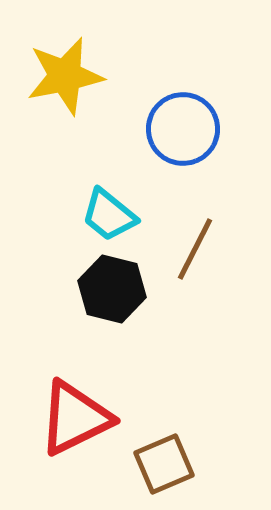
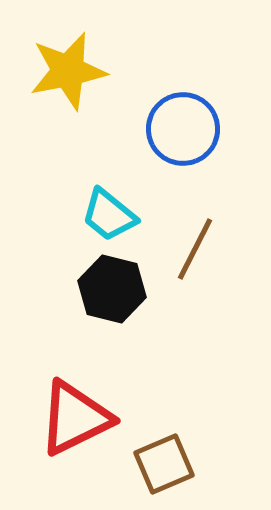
yellow star: moved 3 px right, 5 px up
